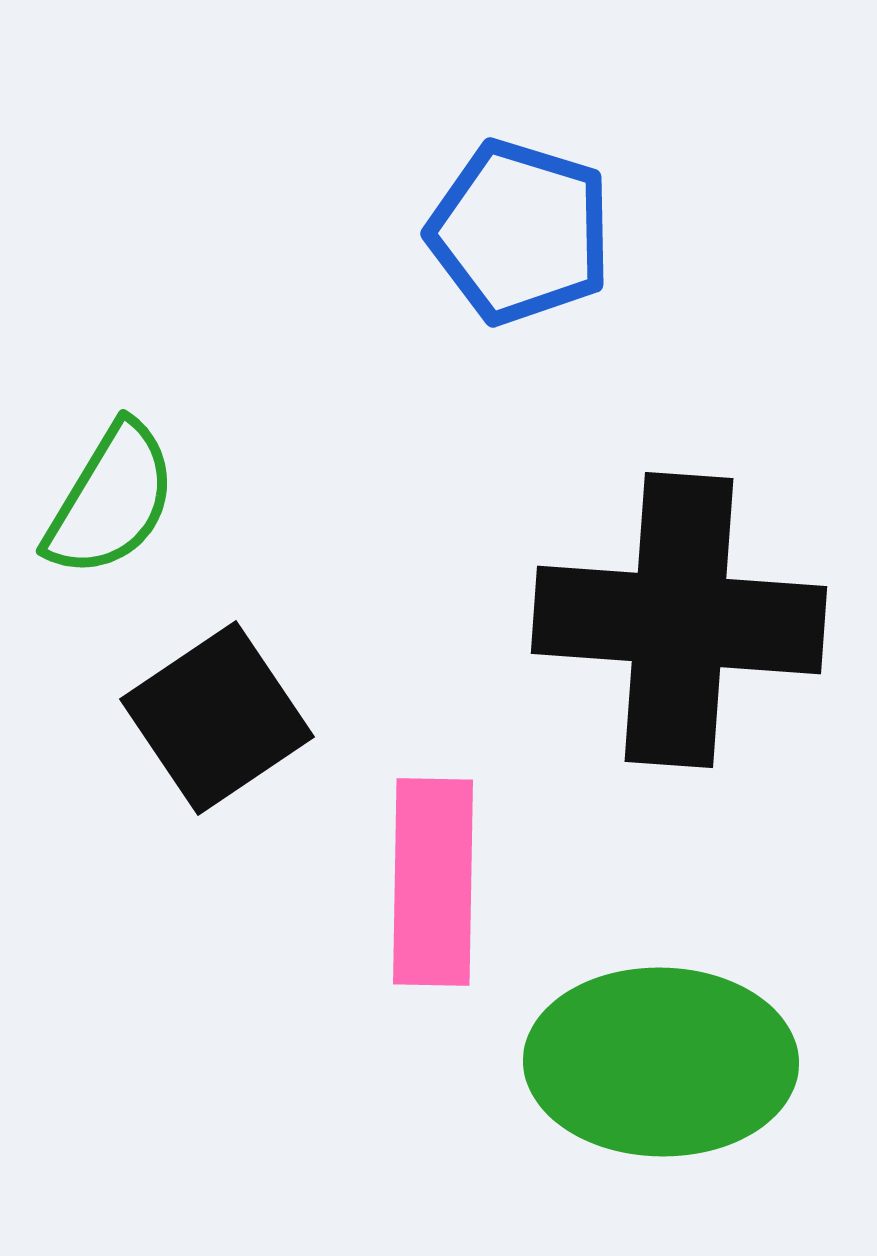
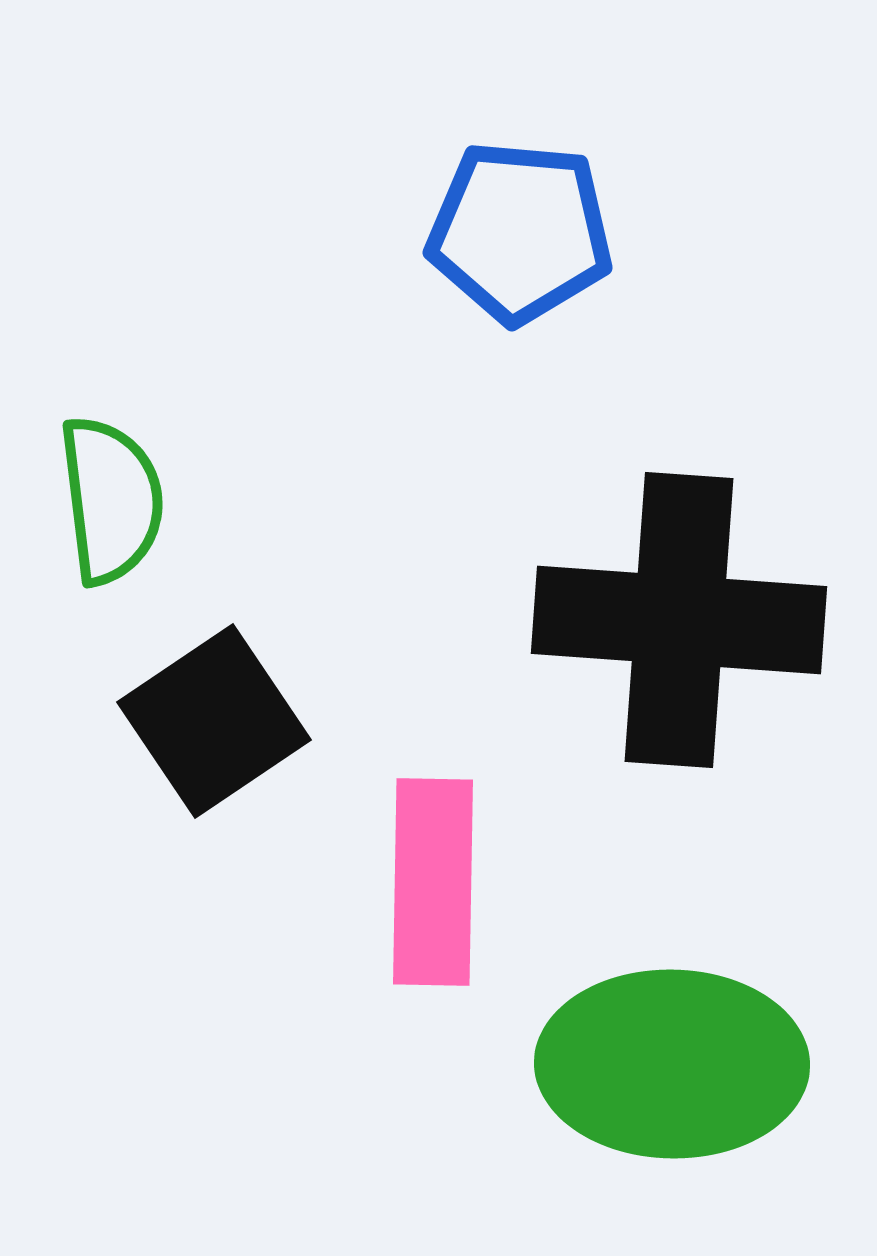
blue pentagon: rotated 12 degrees counterclockwise
green semicircle: rotated 38 degrees counterclockwise
black square: moved 3 px left, 3 px down
green ellipse: moved 11 px right, 2 px down
